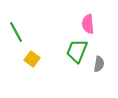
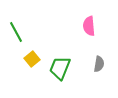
pink semicircle: moved 1 px right, 2 px down
green trapezoid: moved 17 px left, 17 px down
yellow square: rotated 14 degrees clockwise
